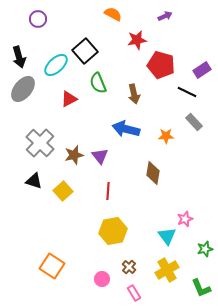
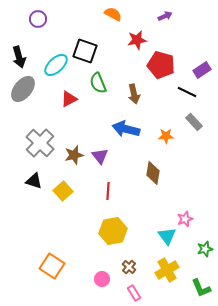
black square: rotated 30 degrees counterclockwise
